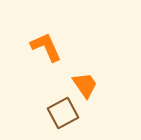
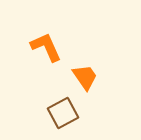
orange trapezoid: moved 8 px up
